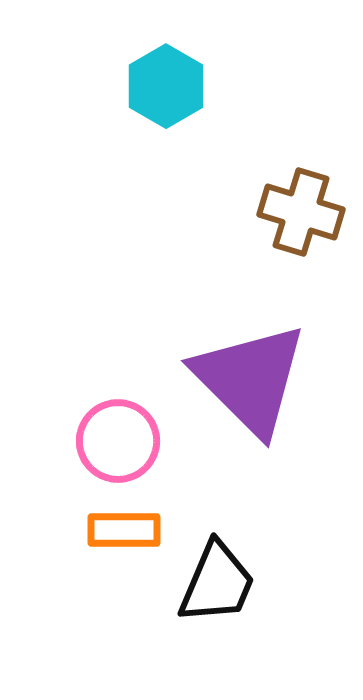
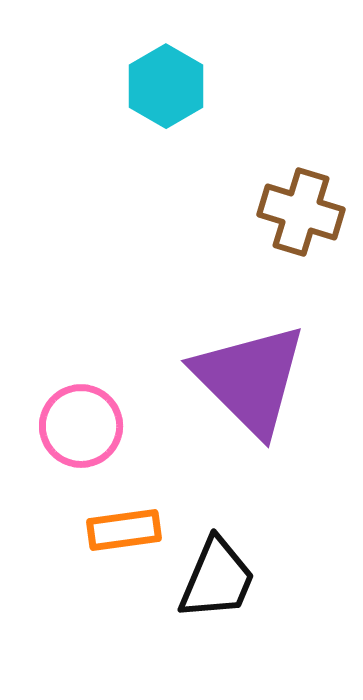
pink circle: moved 37 px left, 15 px up
orange rectangle: rotated 8 degrees counterclockwise
black trapezoid: moved 4 px up
